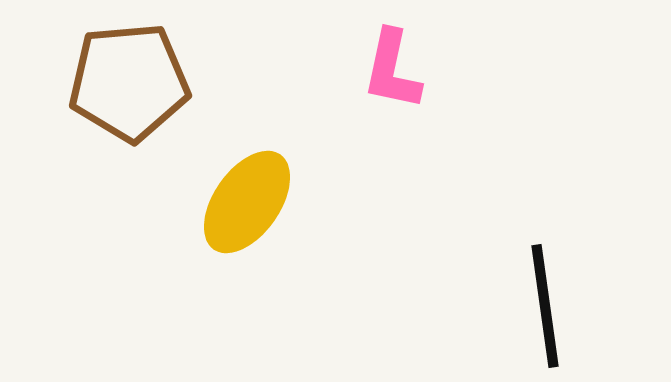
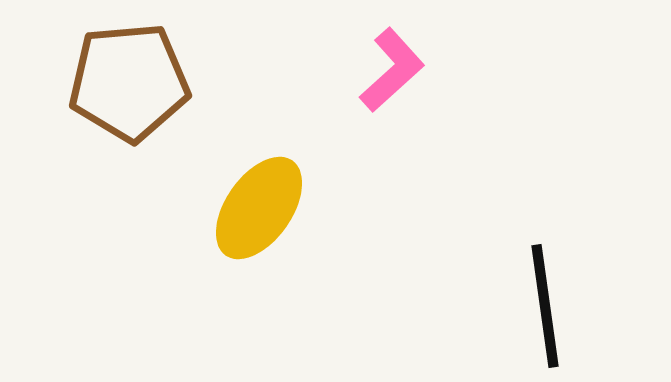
pink L-shape: rotated 144 degrees counterclockwise
yellow ellipse: moved 12 px right, 6 px down
